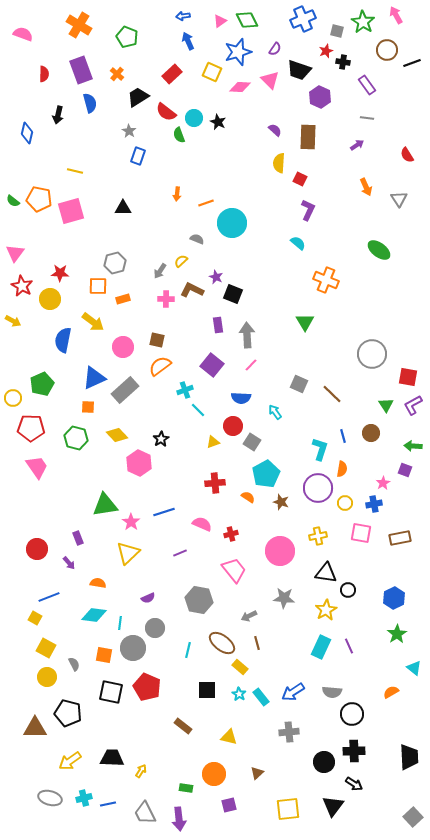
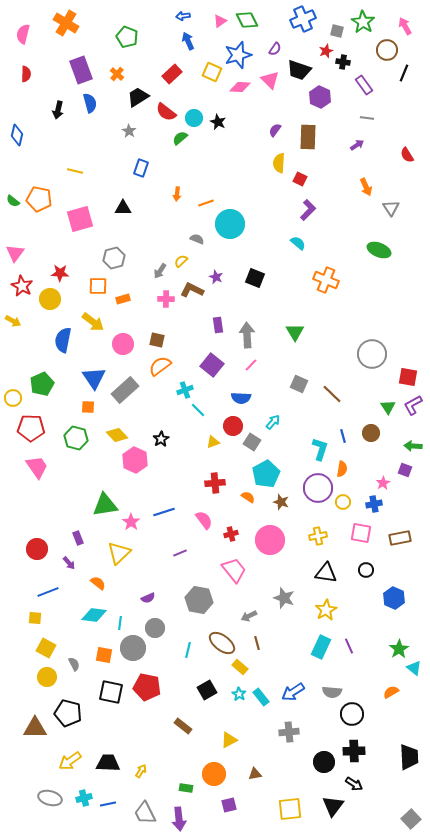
pink arrow at (396, 15): moved 9 px right, 11 px down
orange cross at (79, 25): moved 13 px left, 2 px up
pink semicircle at (23, 34): rotated 96 degrees counterclockwise
blue star at (238, 52): moved 3 px down
black line at (412, 63): moved 8 px left, 10 px down; rotated 48 degrees counterclockwise
red semicircle at (44, 74): moved 18 px left
purple rectangle at (367, 85): moved 3 px left
black arrow at (58, 115): moved 5 px up
purple semicircle at (275, 130): rotated 96 degrees counterclockwise
blue diamond at (27, 133): moved 10 px left, 2 px down
green semicircle at (179, 135): moved 1 px right, 3 px down; rotated 70 degrees clockwise
blue rectangle at (138, 156): moved 3 px right, 12 px down
gray triangle at (399, 199): moved 8 px left, 9 px down
purple L-shape at (308, 210): rotated 20 degrees clockwise
pink square at (71, 211): moved 9 px right, 8 px down
cyan circle at (232, 223): moved 2 px left, 1 px down
green ellipse at (379, 250): rotated 15 degrees counterclockwise
gray hexagon at (115, 263): moved 1 px left, 5 px up
black square at (233, 294): moved 22 px right, 16 px up
green triangle at (305, 322): moved 10 px left, 10 px down
pink circle at (123, 347): moved 3 px up
blue triangle at (94, 378): rotated 40 degrees counterclockwise
green triangle at (386, 405): moved 2 px right, 2 px down
cyan arrow at (275, 412): moved 2 px left, 10 px down; rotated 77 degrees clockwise
pink hexagon at (139, 463): moved 4 px left, 3 px up
yellow circle at (345, 503): moved 2 px left, 1 px up
pink semicircle at (202, 524): moved 2 px right, 4 px up; rotated 30 degrees clockwise
pink circle at (280, 551): moved 10 px left, 11 px up
yellow triangle at (128, 553): moved 9 px left
orange semicircle at (98, 583): rotated 28 degrees clockwise
black circle at (348, 590): moved 18 px right, 20 px up
blue line at (49, 597): moved 1 px left, 5 px up
gray star at (284, 598): rotated 15 degrees clockwise
blue hexagon at (394, 598): rotated 10 degrees counterclockwise
yellow square at (35, 618): rotated 24 degrees counterclockwise
green star at (397, 634): moved 2 px right, 15 px down
red pentagon at (147, 687): rotated 12 degrees counterclockwise
black square at (207, 690): rotated 30 degrees counterclockwise
yellow triangle at (229, 737): moved 3 px down; rotated 42 degrees counterclockwise
black trapezoid at (112, 758): moved 4 px left, 5 px down
brown triangle at (257, 773): moved 2 px left, 1 px down; rotated 32 degrees clockwise
yellow square at (288, 809): moved 2 px right
gray square at (413, 817): moved 2 px left, 2 px down
